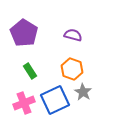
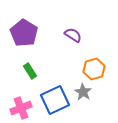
purple semicircle: rotated 18 degrees clockwise
orange hexagon: moved 22 px right; rotated 25 degrees clockwise
pink cross: moved 3 px left, 5 px down
